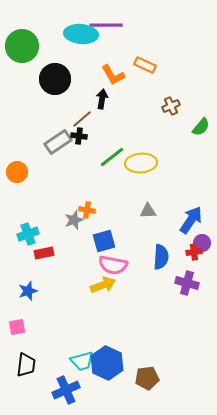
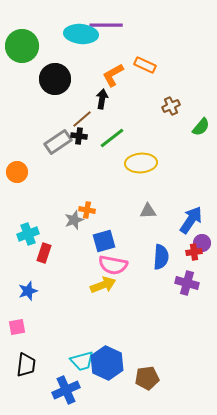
orange L-shape: rotated 90 degrees clockwise
green line: moved 19 px up
red rectangle: rotated 60 degrees counterclockwise
